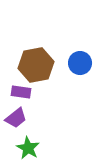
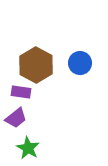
brown hexagon: rotated 20 degrees counterclockwise
